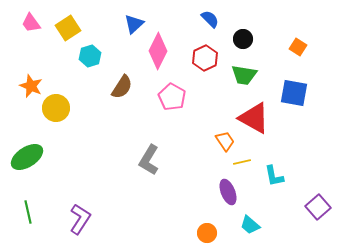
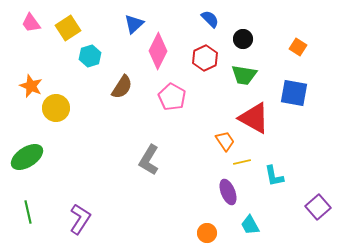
cyan trapezoid: rotated 20 degrees clockwise
